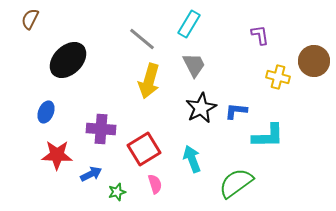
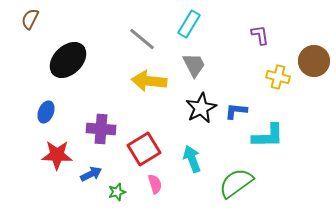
yellow arrow: rotated 80 degrees clockwise
